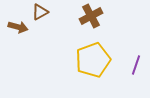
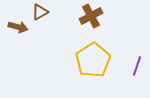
yellow pentagon: rotated 12 degrees counterclockwise
purple line: moved 1 px right, 1 px down
